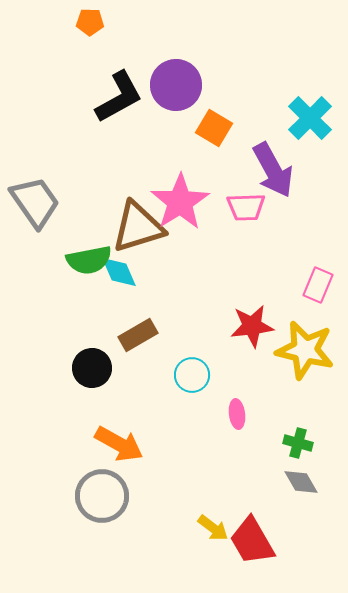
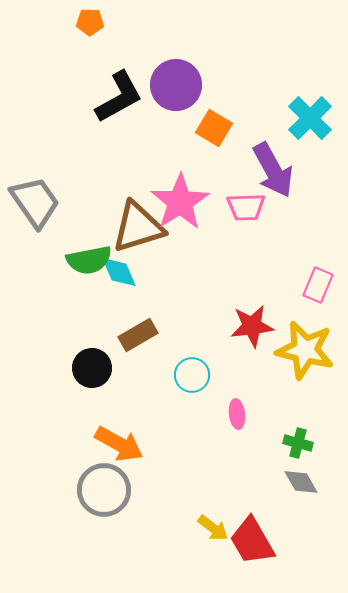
gray circle: moved 2 px right, 6 px up
